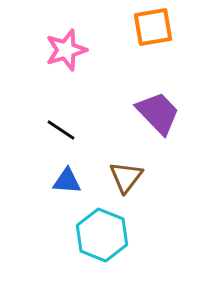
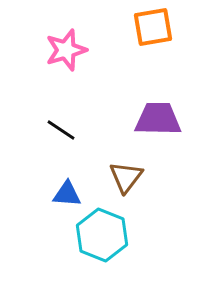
purple trapezoid: moved 6 px down; rotated 45 degrees counterclockwise
blue triangle: moved 13 px down
